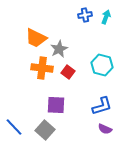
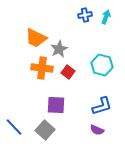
purple semicircle: moved 8 px left, 1 px down
